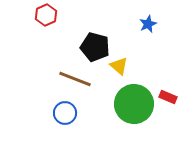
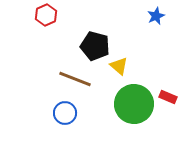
blue star: moved 8 px right, 8 px up
black pentagon: moved 1 px up
